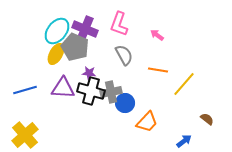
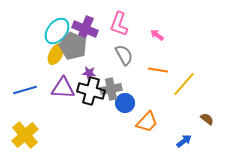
gray pentagon: moved 2 px left, 1 px up
gray cross: moved 3 px up
